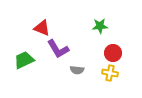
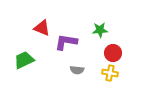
green star: moved 4 px down
purple L-shape: moved 8 px right, 7 px up; rotated 130 degrees clockwise
